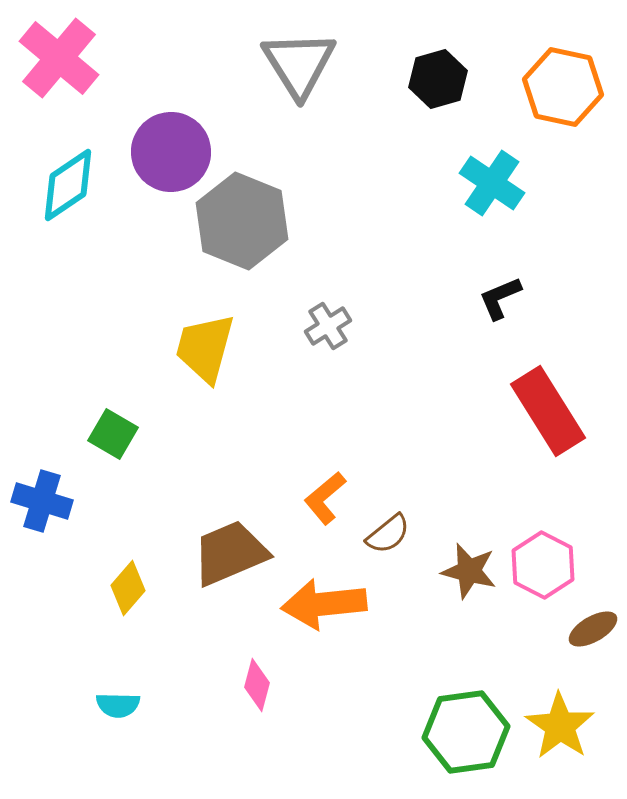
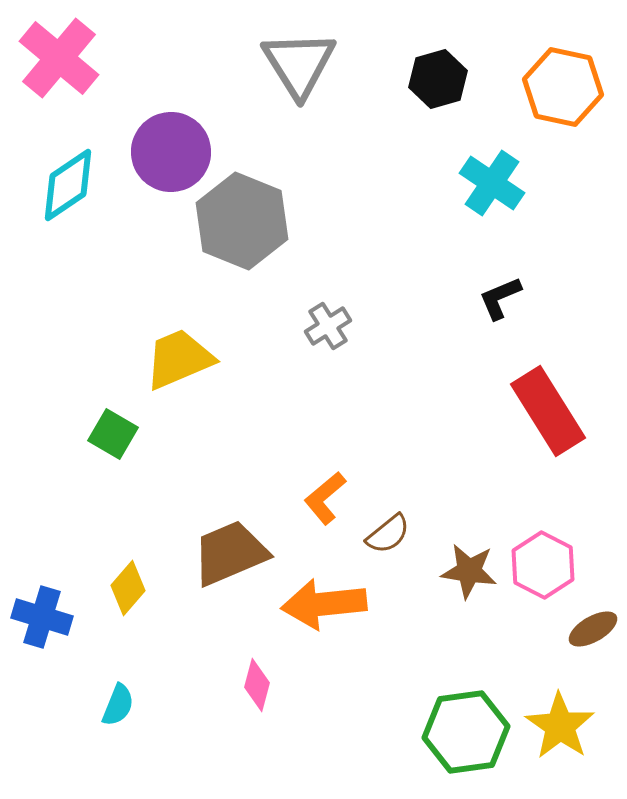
yellow trapezoid: moved 26 px left, 11 px down; rotated 52 degrees clockwise
blue cross: moved 116 px down
brown star: rotated 6 degrees counterclockwise
cyan semicircle: rotated 69 degrees counterclockwise
